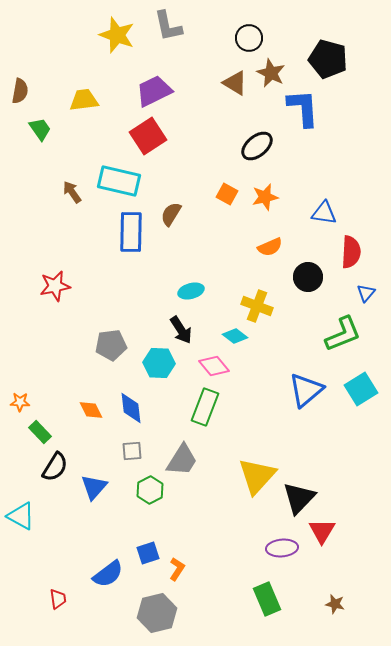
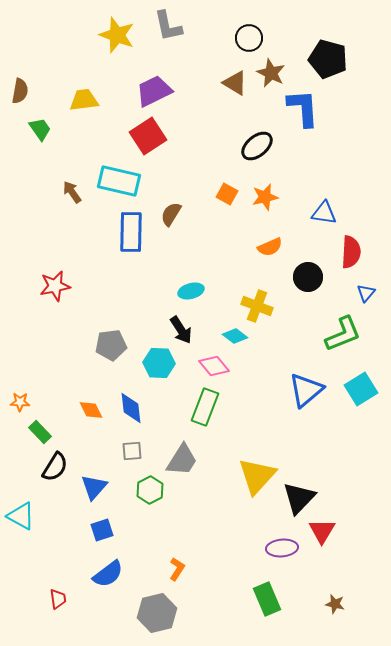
blue square at (148, 553): moved 46 px left, 23 px up
